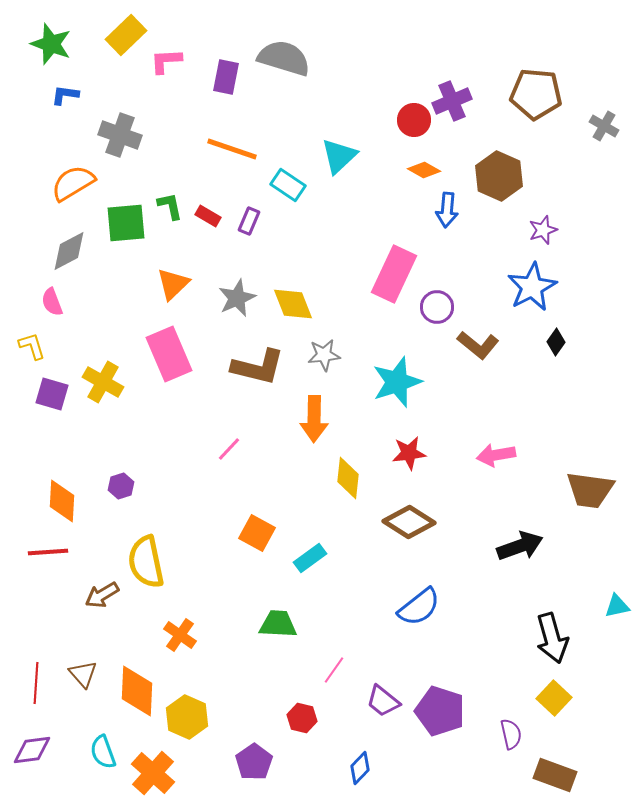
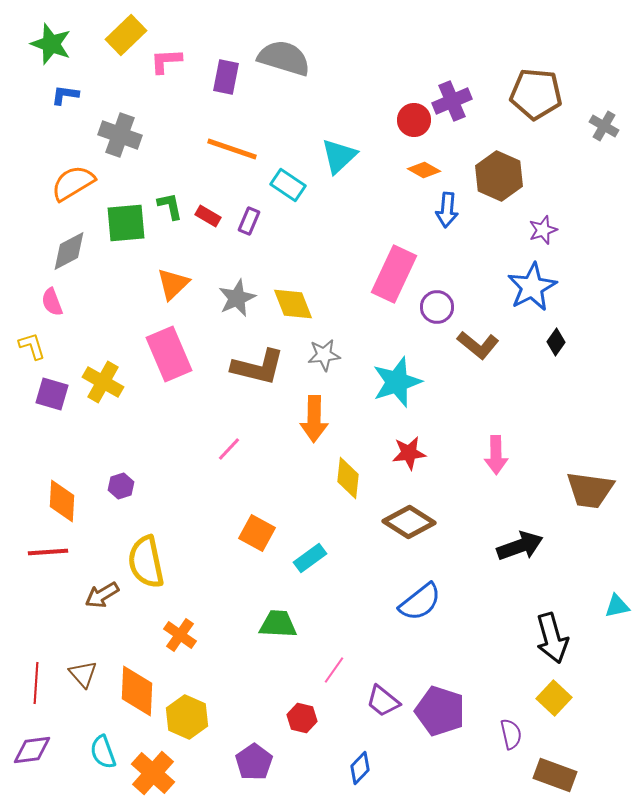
pink arrow at (496, 455): rotated 81 degrees counterclockwise
blue semicircle at (419, 607): moved 1 px right, 5 px up
